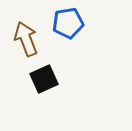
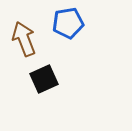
brown arrow: moved 2 px left
